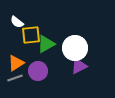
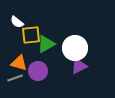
orange triangle: moved 3 px right; rotated 48 degrees clockwise
